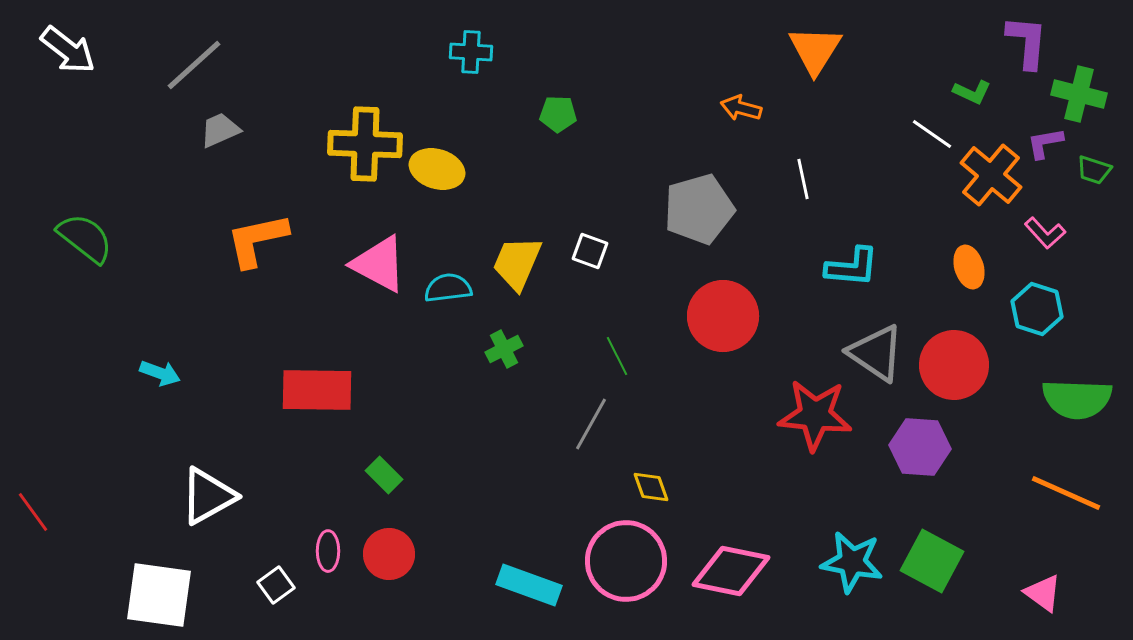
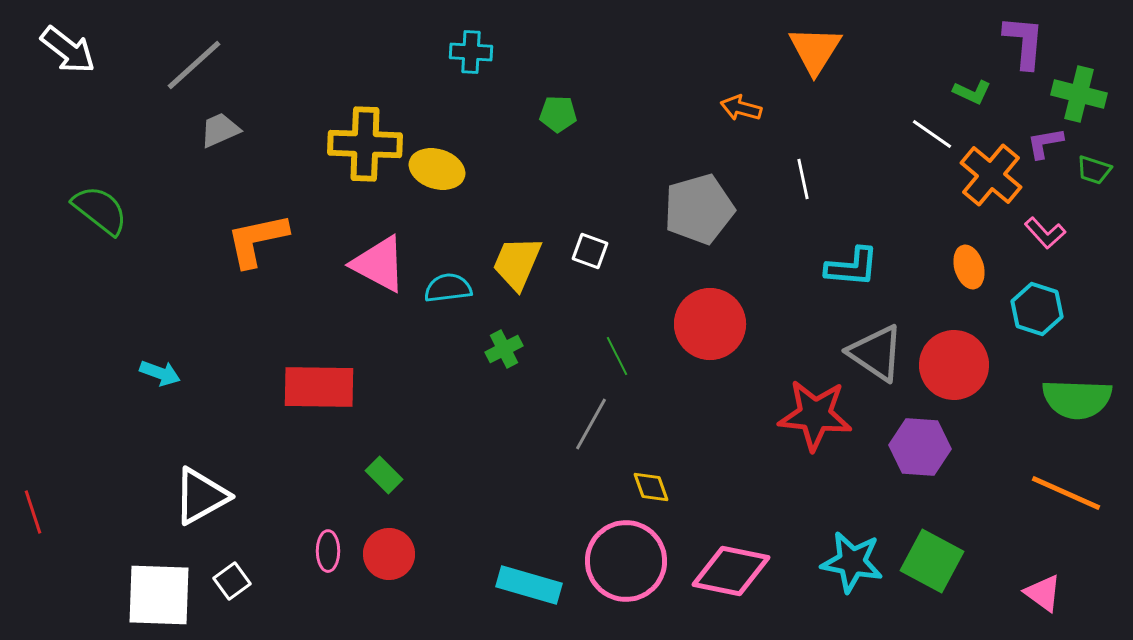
purple L-shape at (1027, 42): moved 3 px left
green semicircle at (85, 238): moved 15 px right, 28 px up
red circle at (723, 316): moved 13 px left, 8 px down
red rectangle at (317, 390): moved 2 px right, 3 px up
white triangle at (208, 496): moved 7 px left
red line at (33, 512): rotated 18 degrees clockwise
white square at (276, 585): moved 44 px left, 4 px up
cyan rectangle at (529, 585): rotated 4 degrees counterclockwise
white square at (159, 595): rotated 6 degrees counterclockwise
